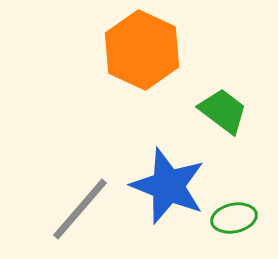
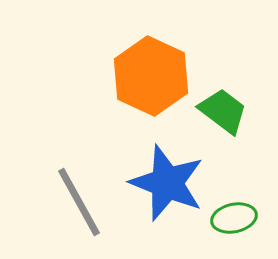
orange hexagon: moved 9 px right, 26 px down
blue star: moved 1 px left, 3 px up
gray line: moved 1 px left, 7 px up; rotated 70 degrees counterclockwise
